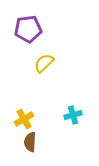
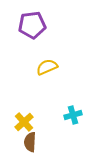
purple pentagon: moved 4 px right, 4 px up
yellow semicircle: moved 3 px right, 4 px down; rotated 20 degrees clockwise
yellow cross: moved 3 px down; rotated 12 degrees counterclockwise
